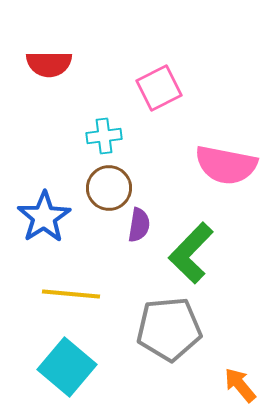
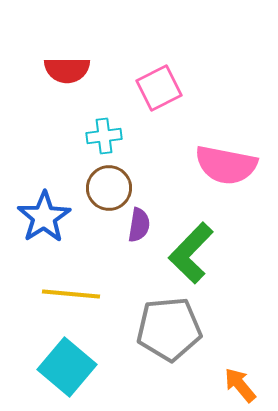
red semicircle: moved 18 px right, 6 px down
